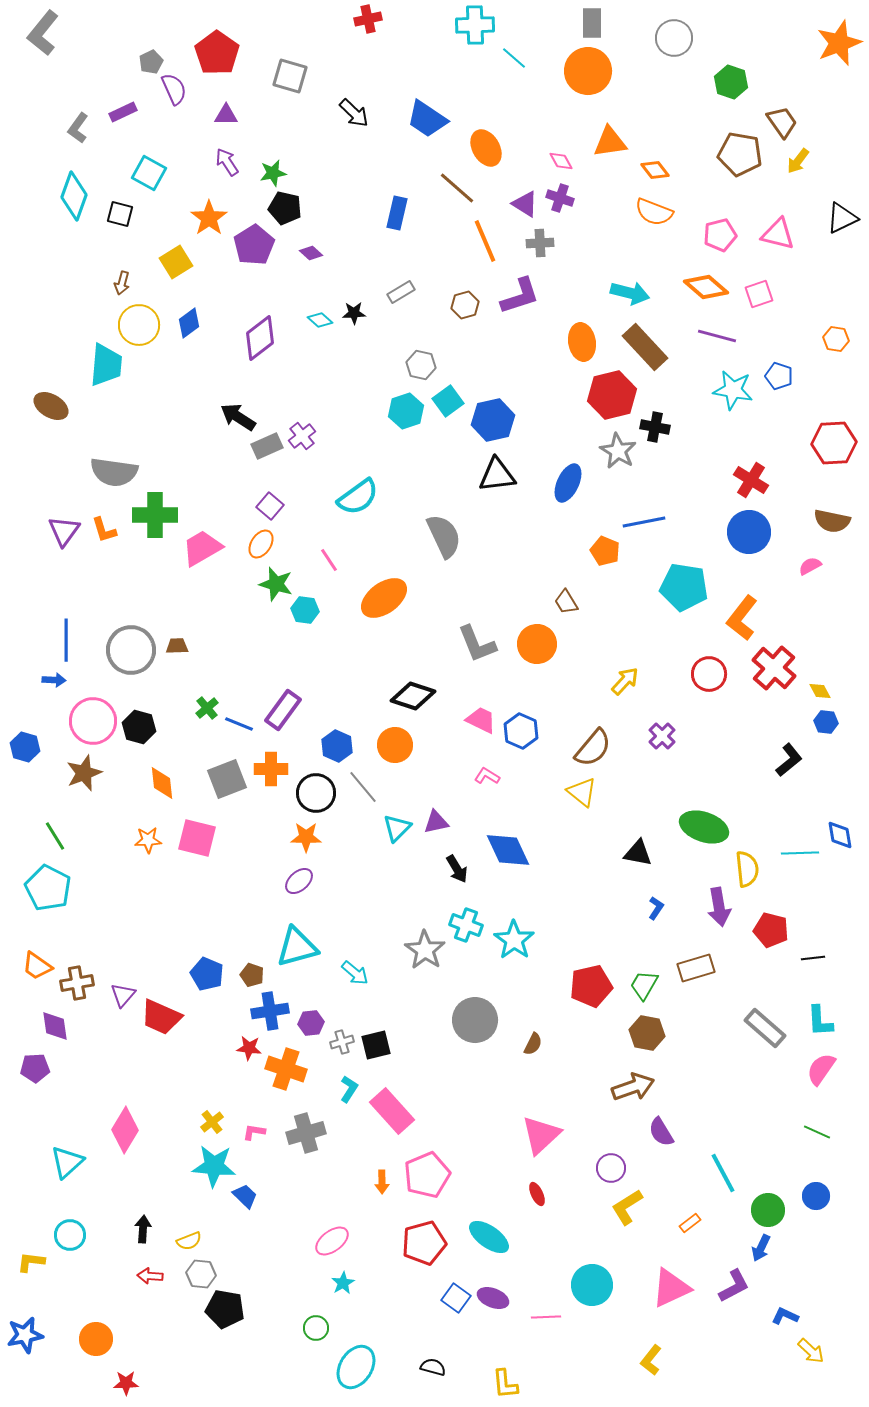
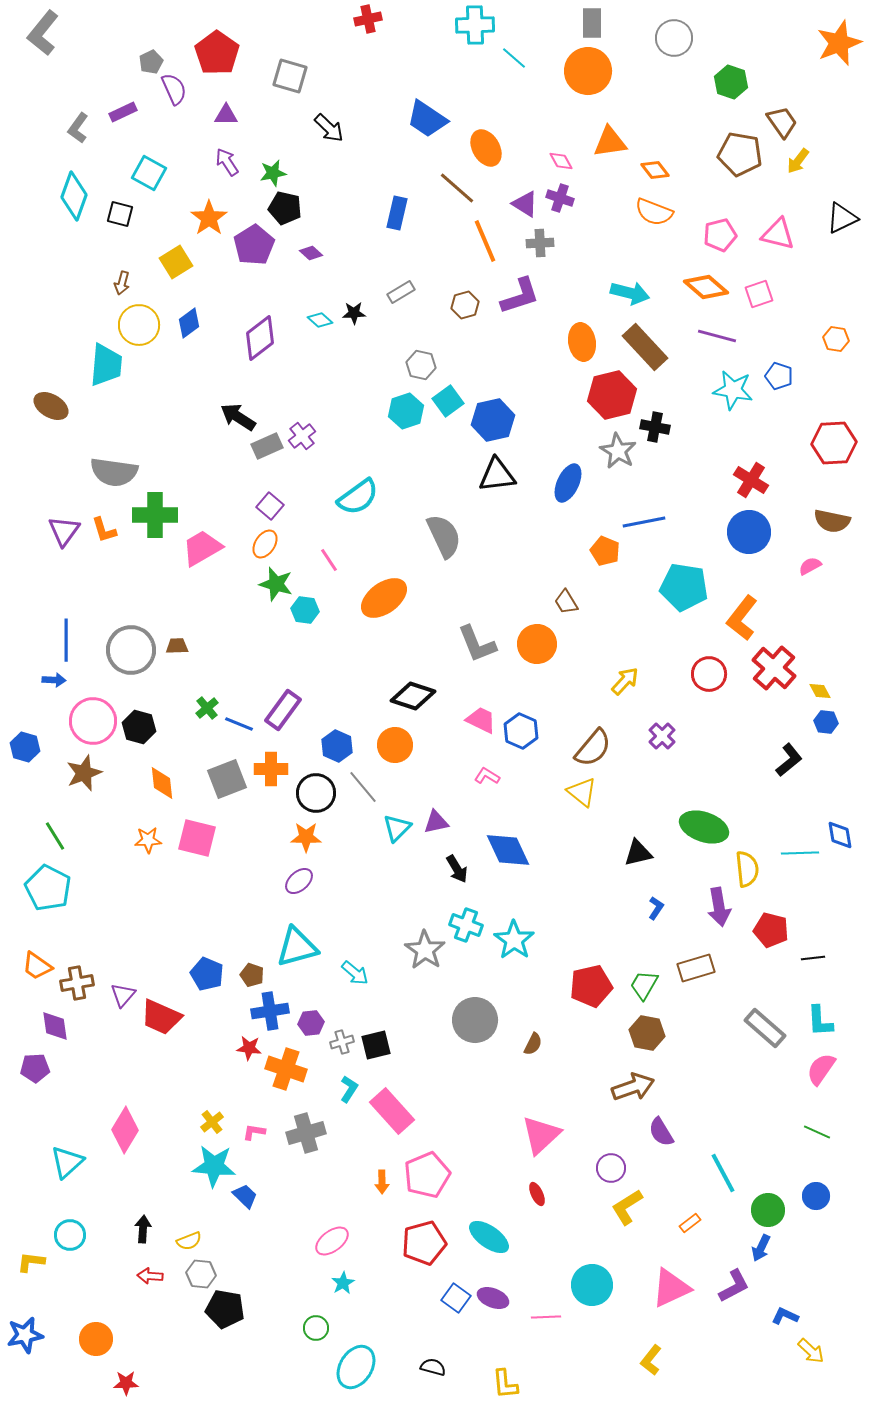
black arrow at (354, 113): moved 25 px left, 15 px down
orange ellipse at (261, 544): moved 4 px right
black triangle at (638, 853): rotated 24 degrees counterclockwise
